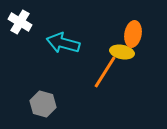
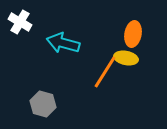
yellow ellipse: moved 4 px right, 6 px down
